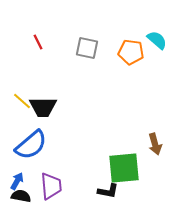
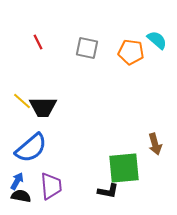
blue semicircle: moved 3 px down
